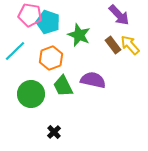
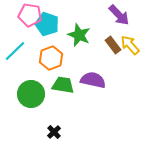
cyan pentagon: moved 1 px left, 2 px down
green trapezoid: moved 1 px up; rotated 125 degrees clockwise
